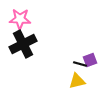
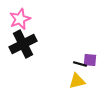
pink star: rotated 25 degrees counterclockwise
purple square: rotated 24 degrees clockwise
